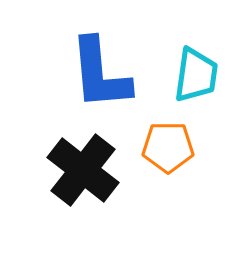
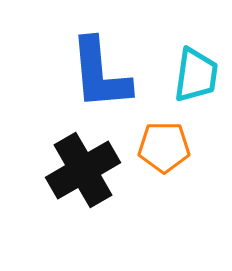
orange pentagon: moved 4 px left
black cross: rotated 22 degrees clockwise
